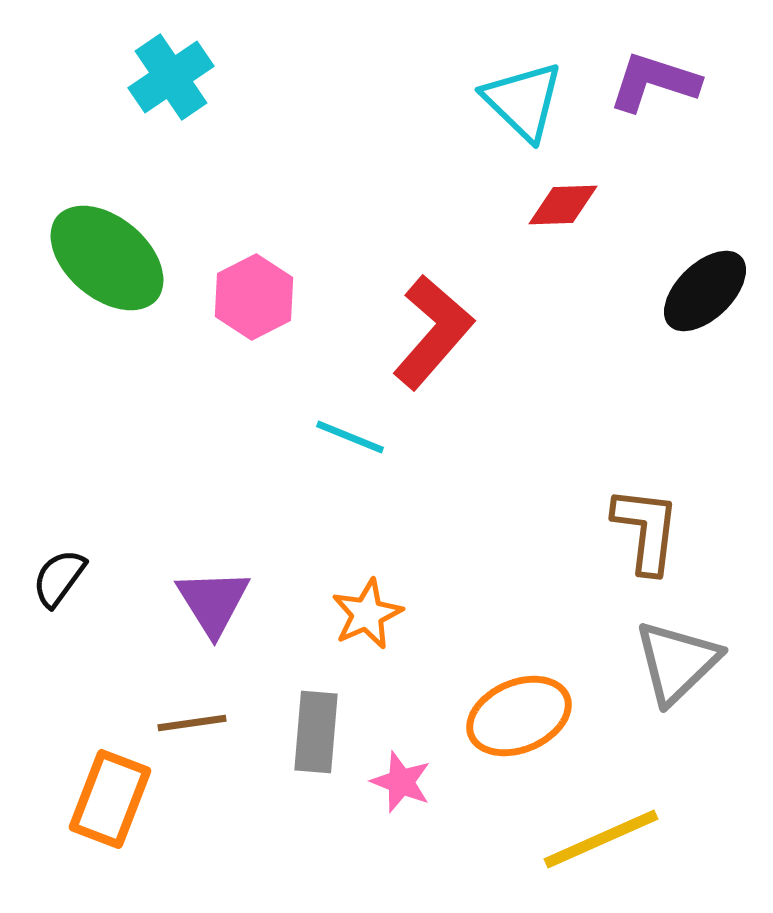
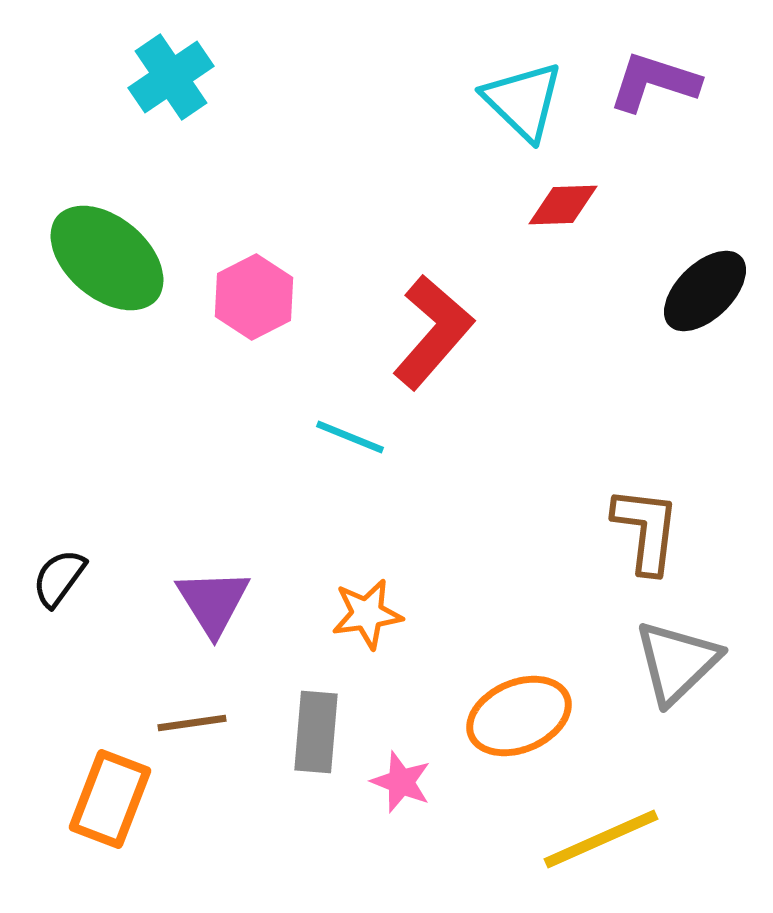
orange star: rotated 16 degrees clockwise
